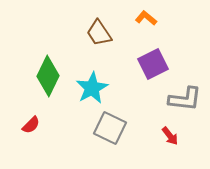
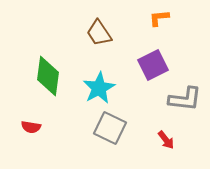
orange L-shape: moved 13 px right; rotated 45 degrees counterclockwise
purple square: moved 1 px down
green diamond: rotated 18 degrees counterclockwise
cyan star: moved 7 px right
red semicircle: moved 2 px down; rotated 54 degrees clockwise
red arrow: moved 4 px left, 4 px down
